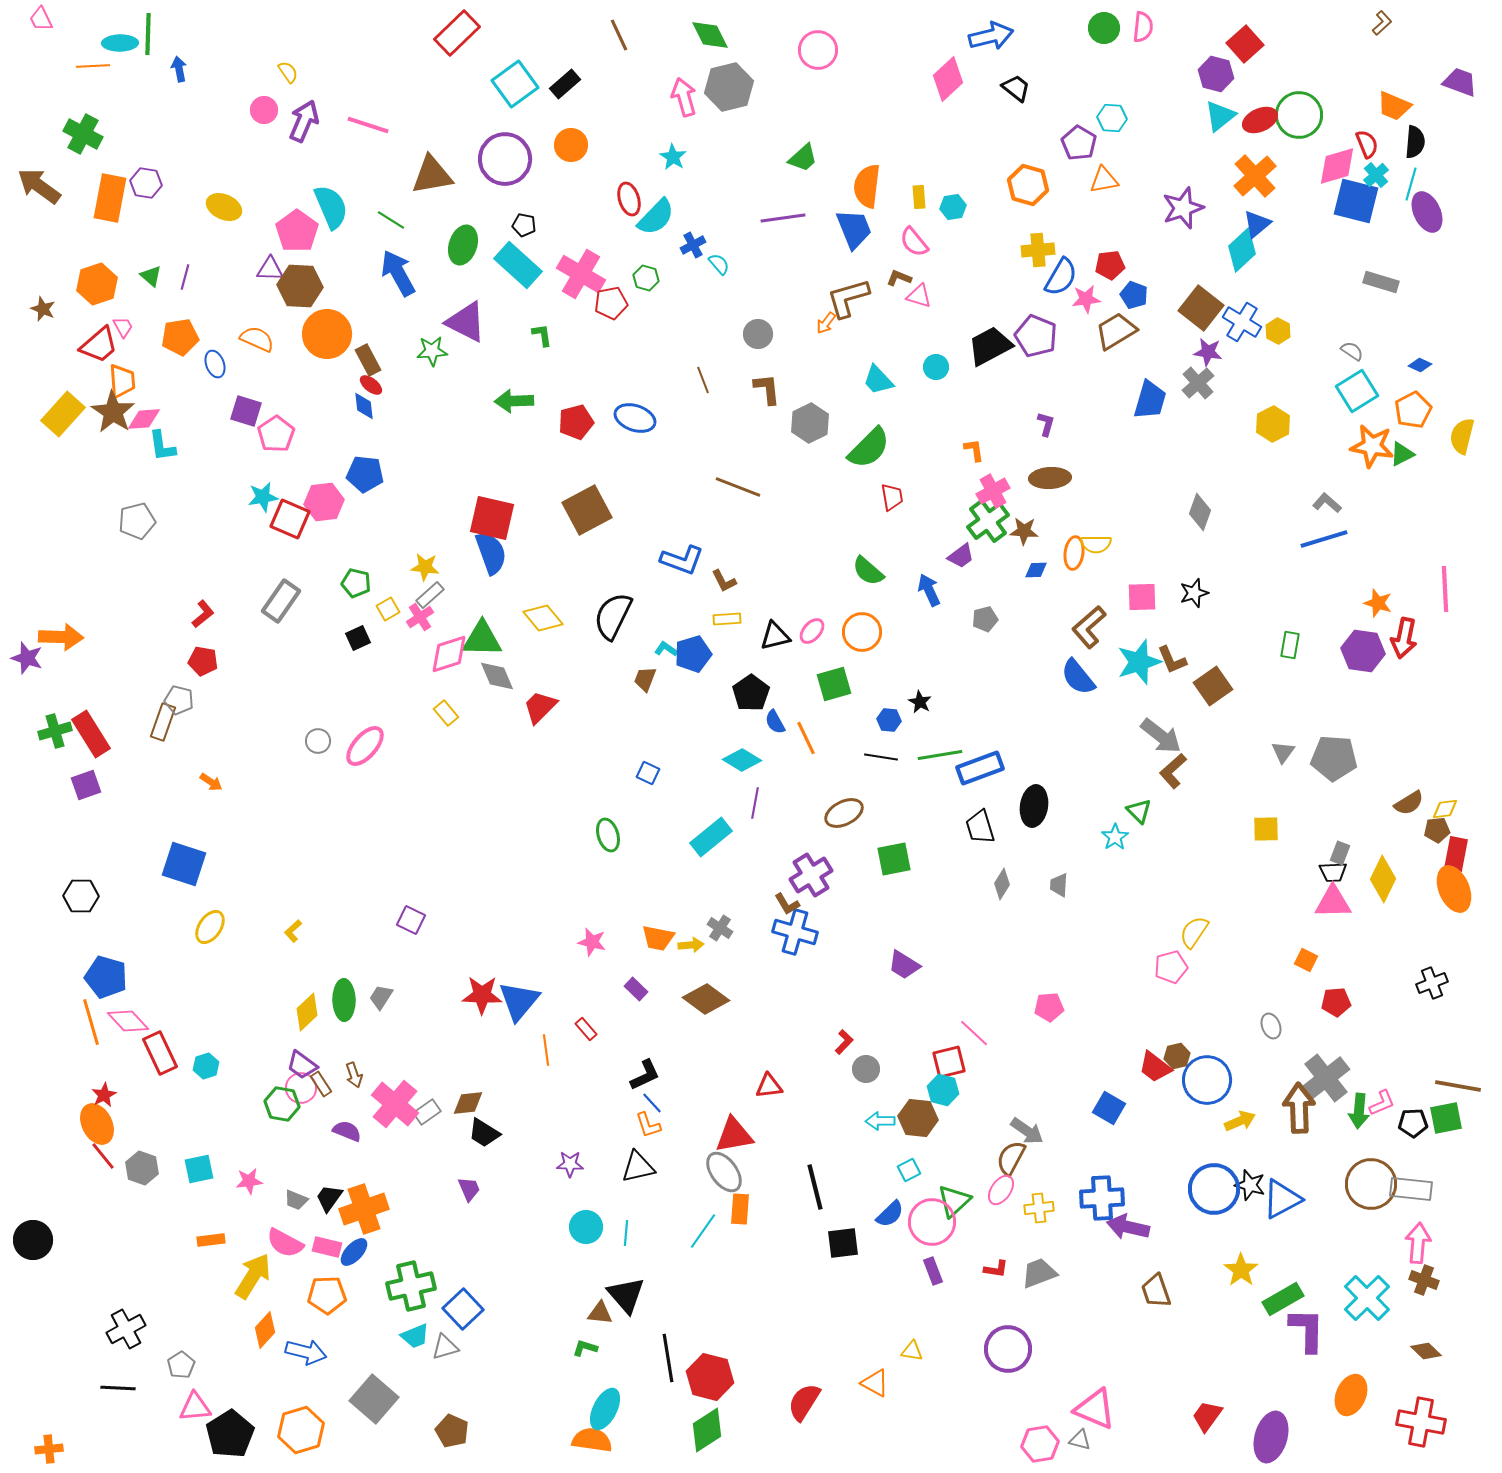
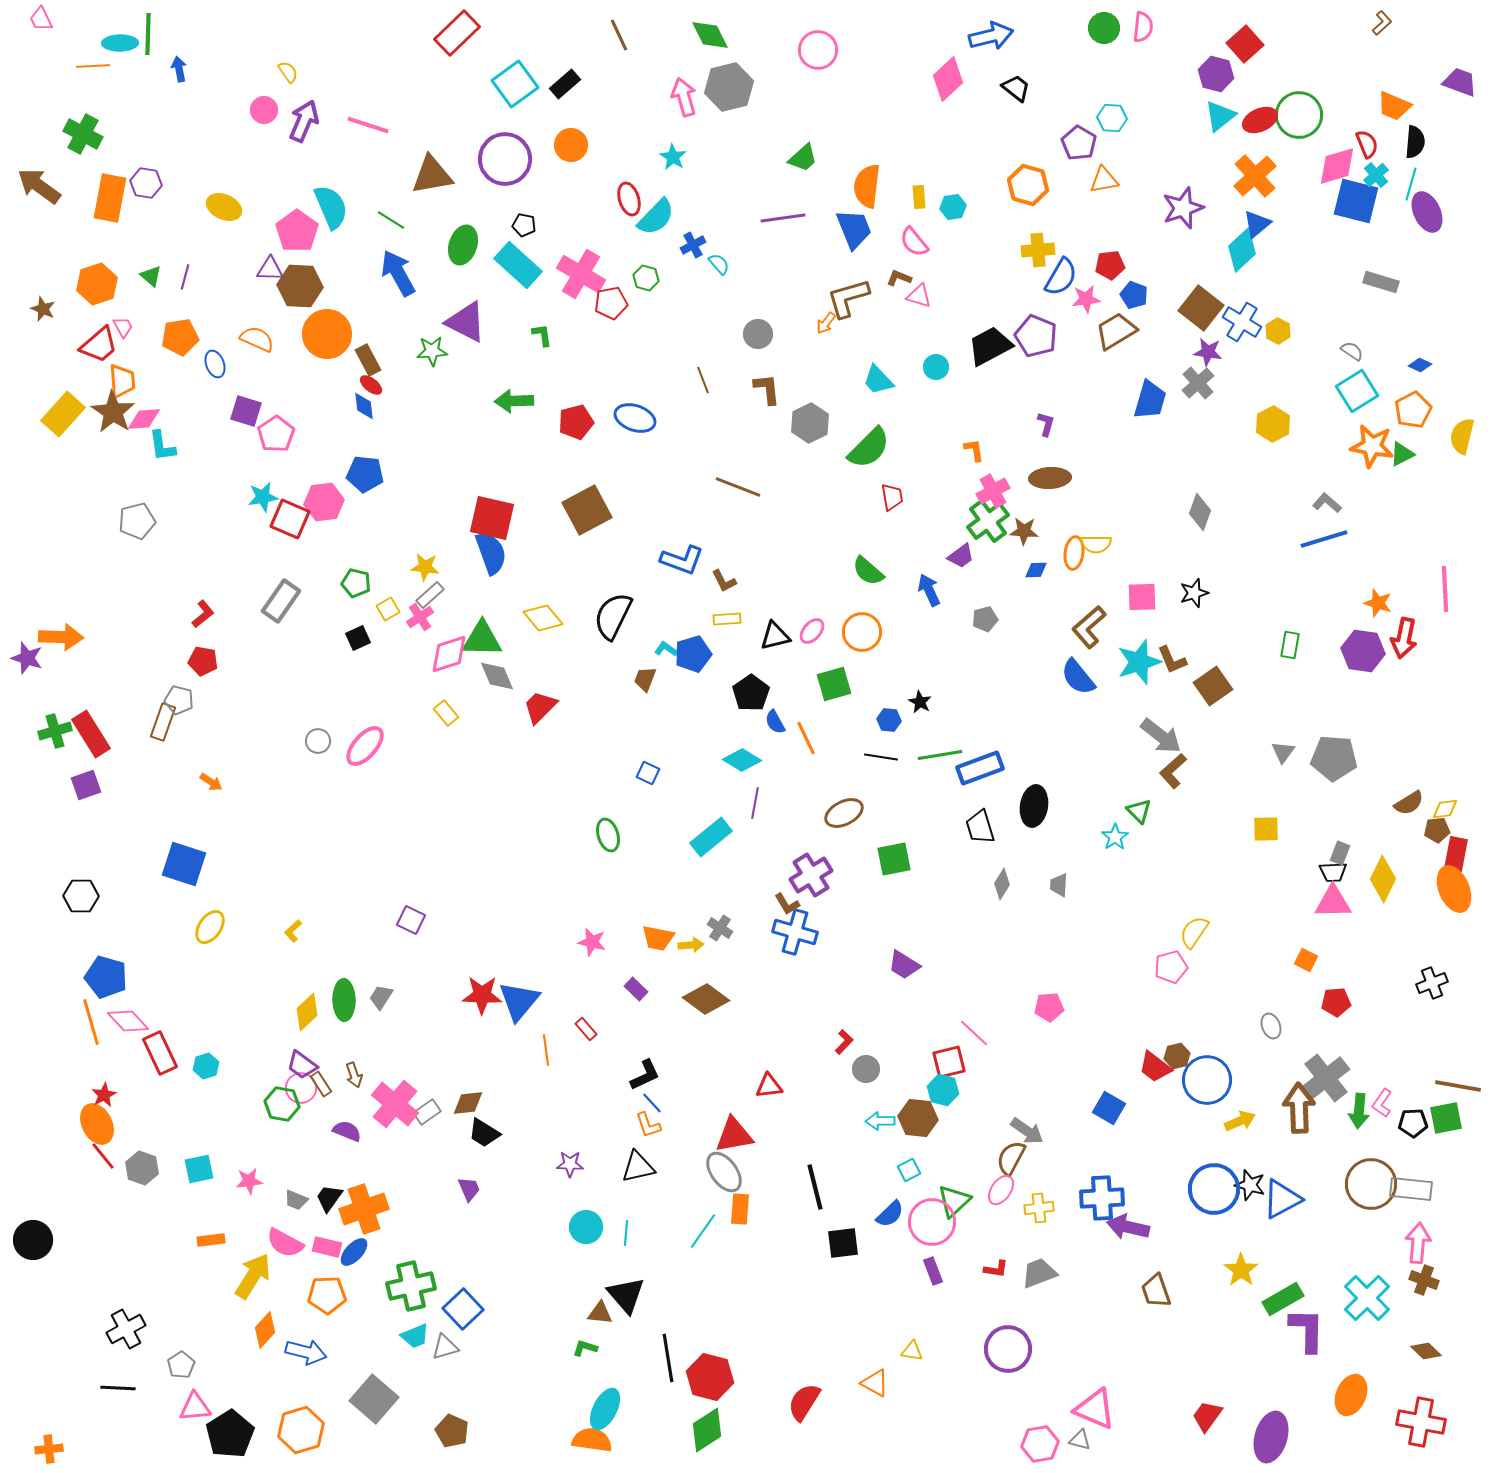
pink L-shape at (1382, 1103): rotated 148 degrees clockwise
